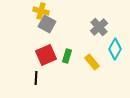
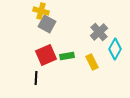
gray cross: moved 5 px down
green rectangle: rotated 64 degrees clockwise
yellow rectangle: rotated 14 degrees clockwise
